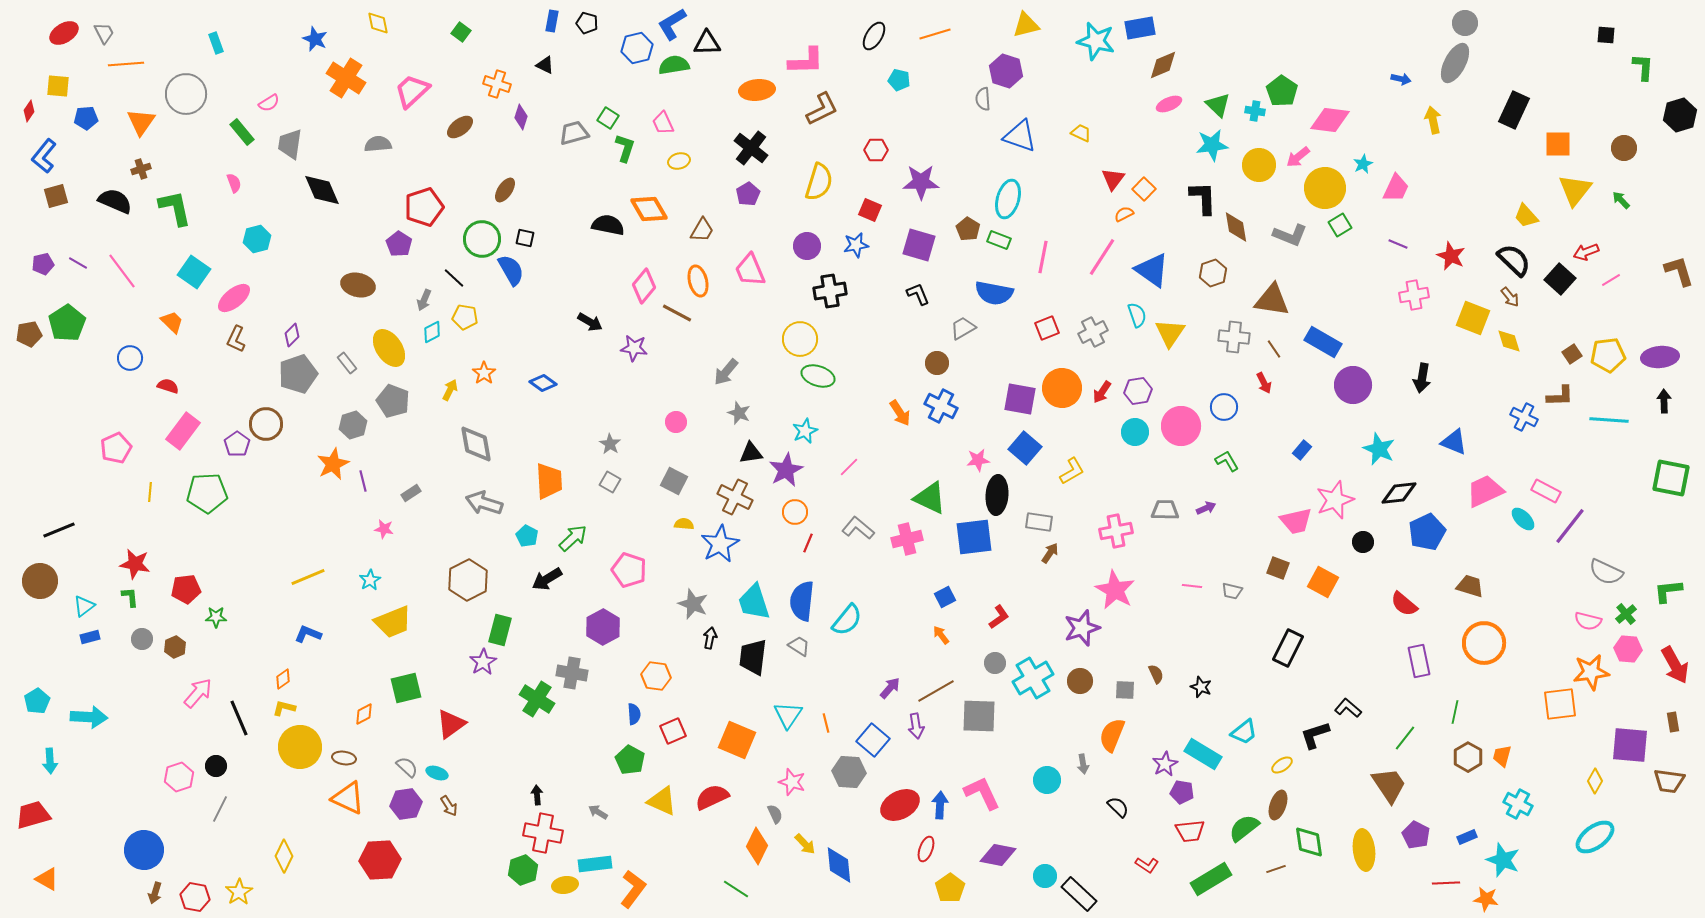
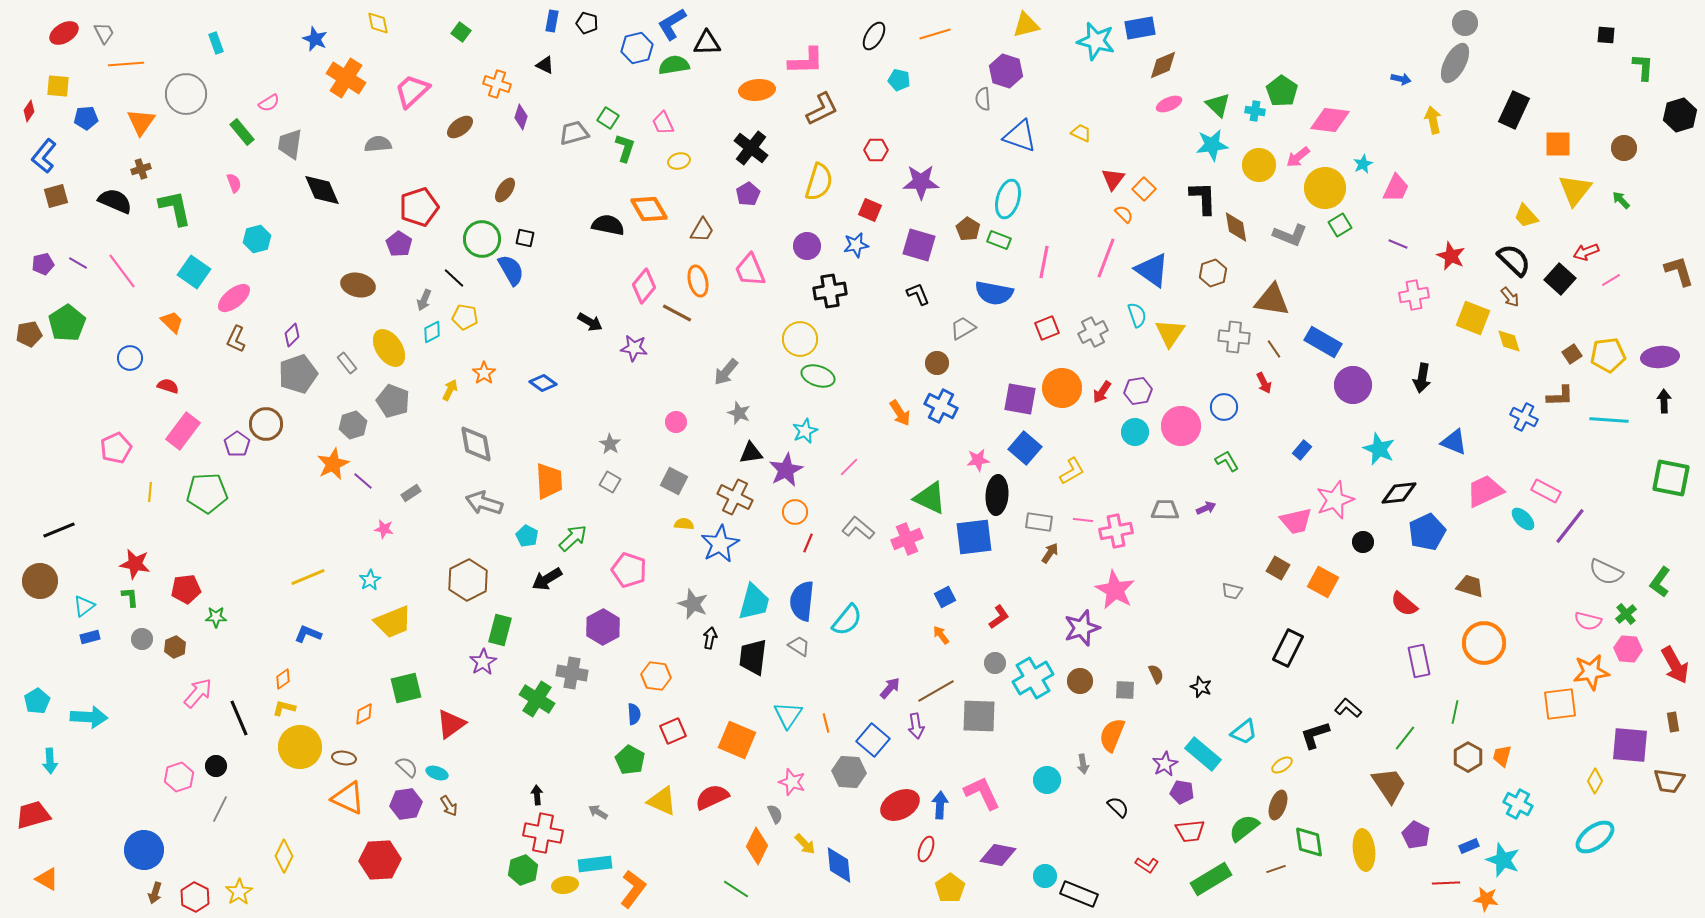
red pentagon at (424, 207): moved 5 px left
orange semicircle at (1124, 214): rotated 72 degrees clockwise
pink line at (1043, 257): moved 1 px right, 5 px down
pink line at (1102, 257): moved 4 px right, 1 px down; rotated 12 degrees counterclockwise
purple line at (363, 481): rotated 35 degrees counterclockwise
pink cross at (907, 539): rotated 8 degrees counterclockwise
brown square at (1278, 568): rotated 10 degrees clockwise
pink line at (1192, 586): moved 109 px left, 66 px up
green L-shape at (1668, 591): moved 8 px left, 9 px up; rotated 48 degrees counterclockwise
cyan trapezoid at (754, 602): rotated 147 degrees counterclockwise
cyan rectangle at (1203, 754): rotated 9 degrees clockwise
blue rectangle at (1467, 837): moved 2 px right, 9 px down
black rectangle at (1079, 894): rotated 21 degrees counterclockwise
red hexagon at (195, 897): rotated 16 degrees clockwise
